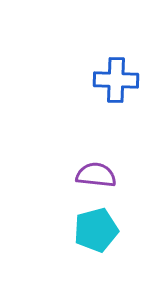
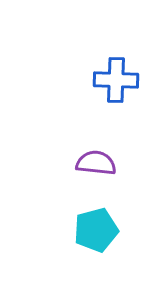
purple semicircle: moved 12 px up
